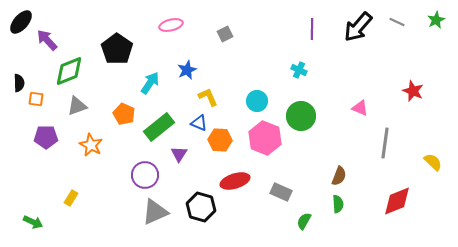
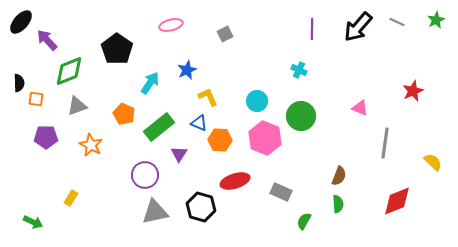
red star at (413, 91): rotated 25 degrees clockwise
gray triangle at (155, 212): rotated 12 degrees clockwise
